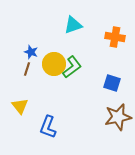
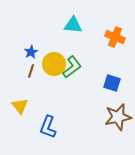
cyan triangle: rotated 24 degrees clockwise
orange cross: rotated 12 degrees clockwise
blue star: rotated 24 degrees clockwise
brown line: moved 4 px right, 2 px down
